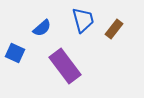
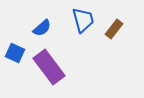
purple rectangle: moved 16 px left, 1 px down
